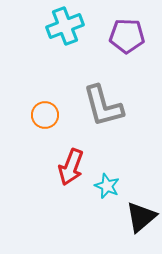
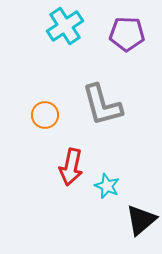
cyan cross: rotated 12 degrees counterclockwise
purple pentagon: moved 2 px up
gray L-shape: moved 1 px left, 1 px up
red arrow: rotated 9 degrees counterclockwise
black triangle: moved 3 px down
